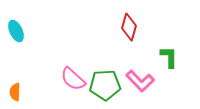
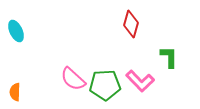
red diamond: moved 2 px right, 3 px up
